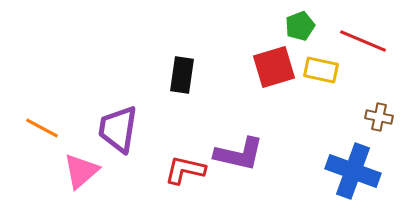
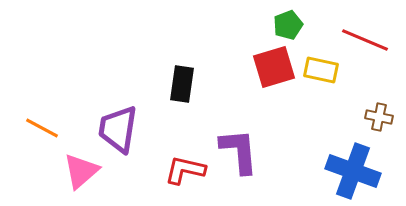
green pentagon: moved 12 px left, 1 px up
red line: moved 2 px right, 1 px up
black rectangle: moved 9 px down
purple L-shape: moved 3 px up; rotated 108 degrees counterclockwise
